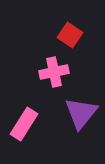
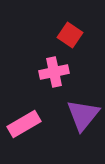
purple triangle: moved 2 px right, 2 px down
pink rectangle: rotated 28 degrees clockwise
